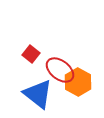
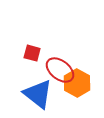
red square: moved 1 px right, 1 px up; rotated 24 degrees counterclockwise
orange hexagon: moved 1 px left, 1 px down
